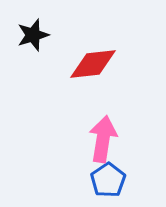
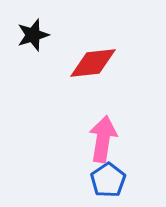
red diamond: moved 1 px up
